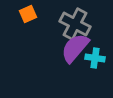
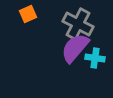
gray cross: moved 3 px right
